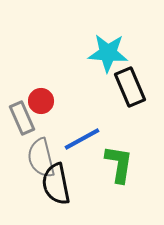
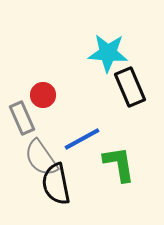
red circle: moved 2 px right, 6 px up
gray semicircle: rotated 21 degrees counterclockwise
green L-shape: rotated 18 degrees counterclockwise
